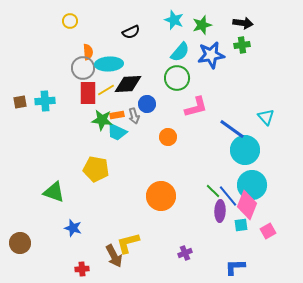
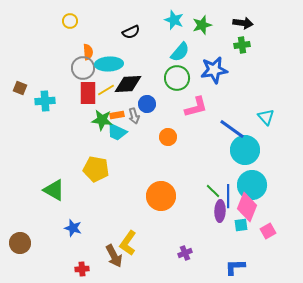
blue star at (211, 55): moved 3 px right, 15 px down
brown square at (20, 102): moved 14 px up; rotated 32 degrees clockwise
green triangle at (54, 192): moved 2 px up; rotated 10 degrees clockwise
blue line at (228, 196): rotated 40 degrees clockwise
pink diamond at (247, 205): moved 2 px down
yellow L-shape at (128, 243): rotated 40 degrees counterclockwise
